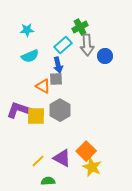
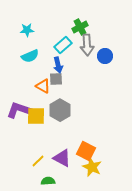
orange square: rotated 18 degrees counterclockwise
